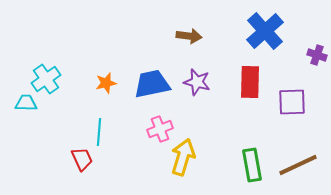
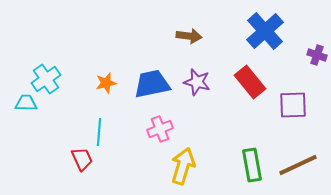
red rectangle: rotated 40 degrees counterclockwise
purple square: moved 1 px right, 3 px down
yellow arrow: moved 9 px down
